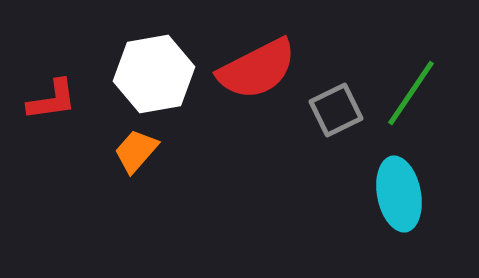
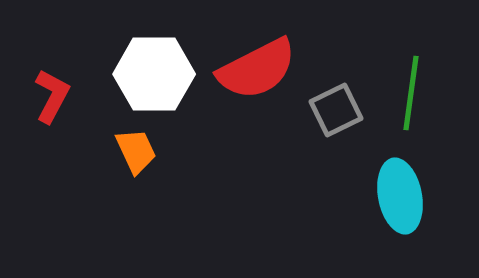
white hexagon: rotated 10 degrees clockwise
green line: rotated 26 degrees counterclockwise
red L-shape: moved 4 px up; rotated 54 degrees counterclockwise
orange trapezoid: rotated 114 degrees clockwise
cyan ellipse: moved 1 px right, 2 px down
